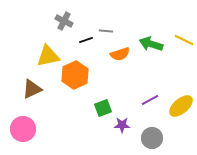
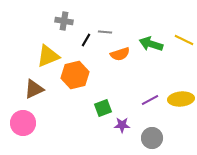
gray cross: rotated 18 degrees counterclockwise
gray line: moved 1 px left, 1 px down
black line: rotated 40 degrees counterclockwise
yellow triangle: rotated 10 degrees counterclockwise
orange hexagon: rotated 12 degrees clockwise
brown triangle: moved 2 px right
yellow ellipse: moved 7 px up; rotated 35 degrees clockwise
pink circle: moved 6 px up
